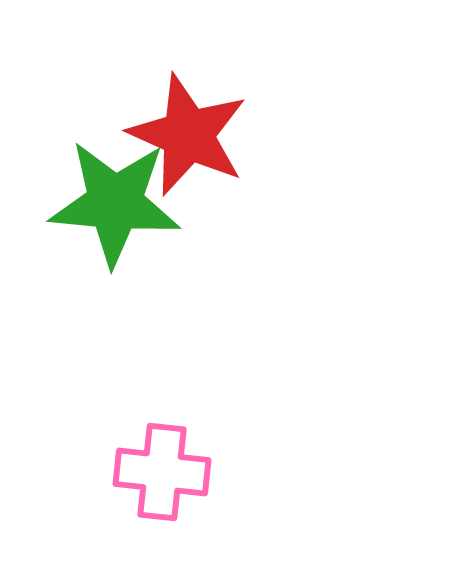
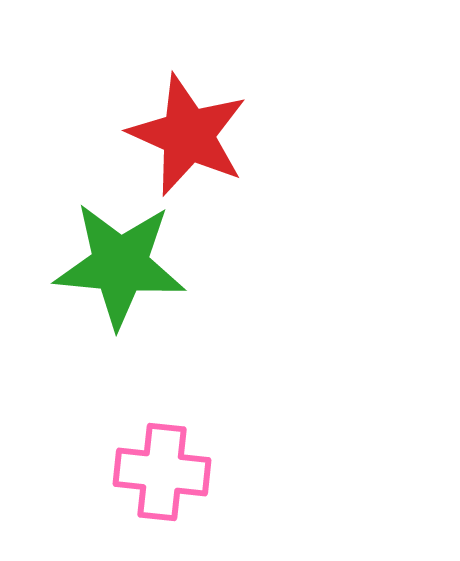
green star: moved 5 px right, 62 px down
